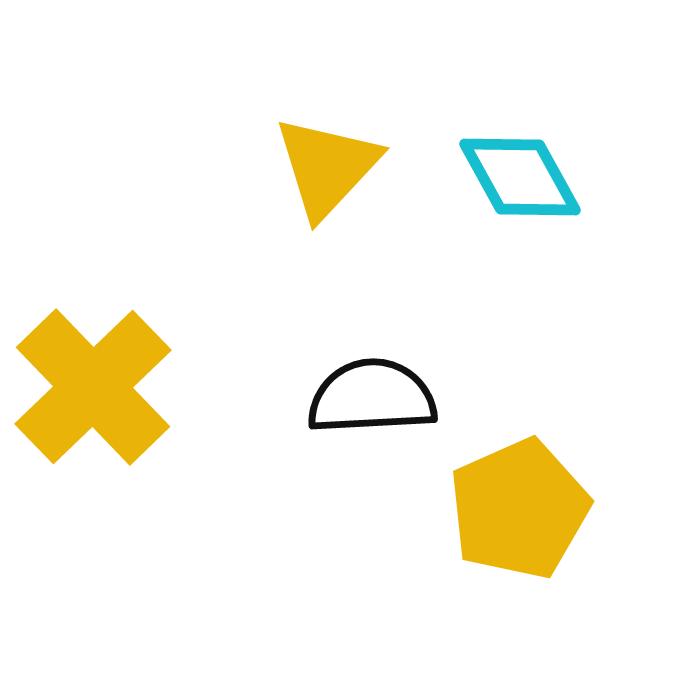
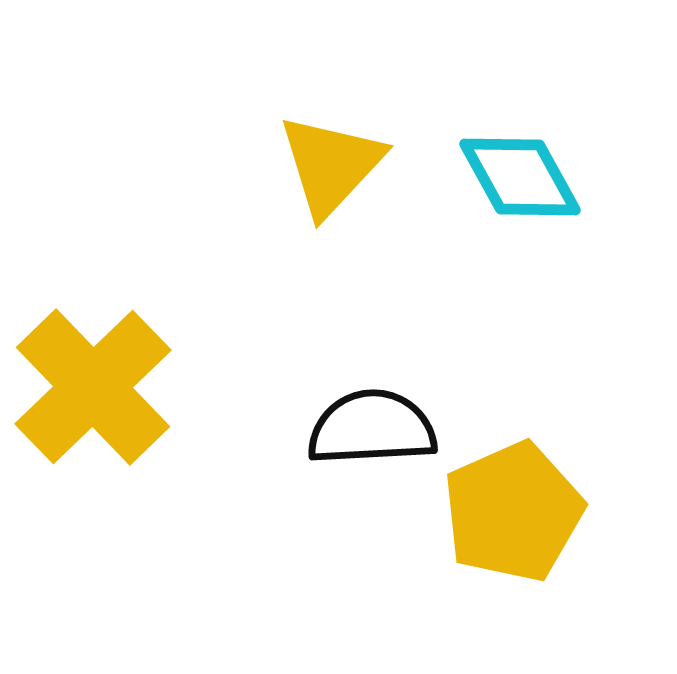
yellow triangle: moved 4 px right, 2 px up
black semicircle: moved 31 px down
yellow pentagon: moved 6 px left, 3 px down
